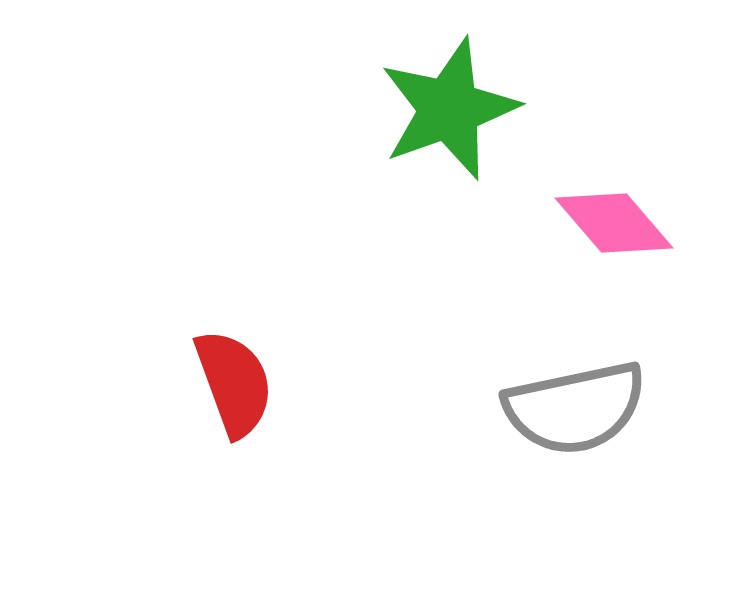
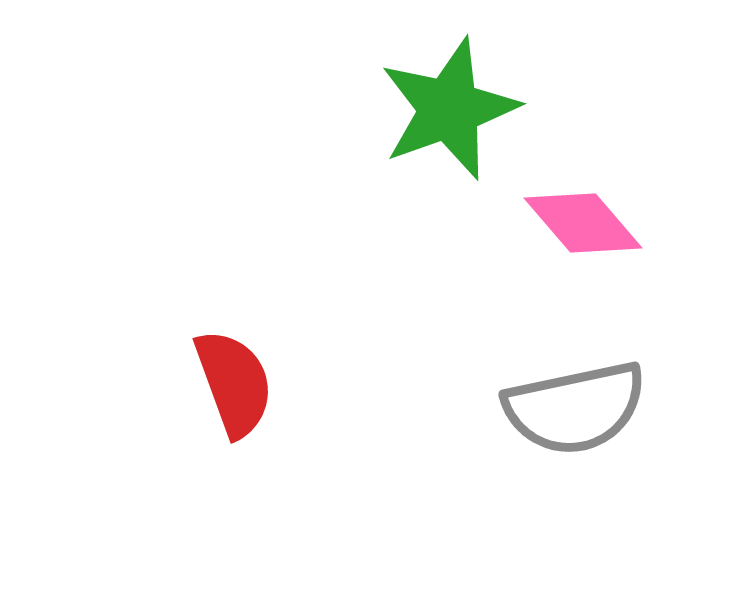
pink diamond: moved 31 px left
